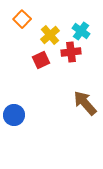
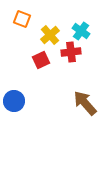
orange square: rotated 24 degrees counterclockwise
blue circle: moved 14 px up
